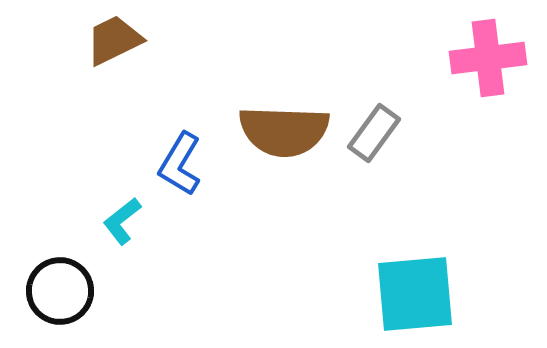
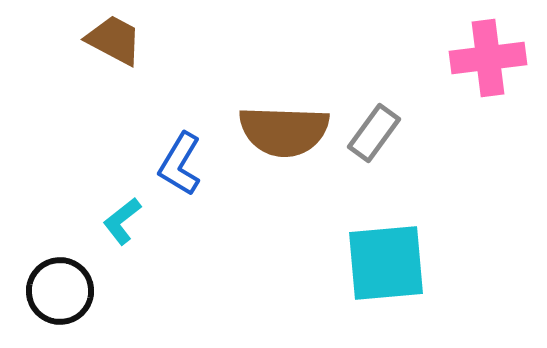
brown trapezoid: rotated 54 degrees clockwise
cyan square: moved 29 px left, 31 px up
